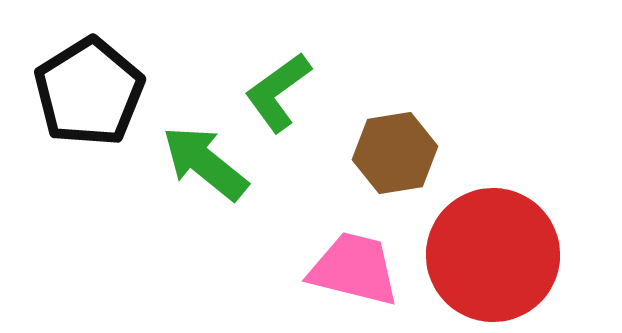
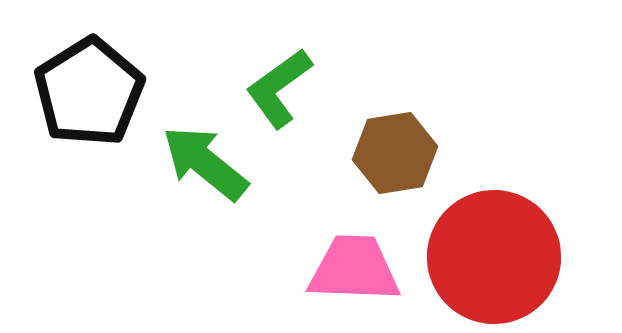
green L-shape: moved 1 px right, 4 px up
red circle: moved 1 px right, 2 px down
pink trapezoid: rotated 12 degrees counterclockwise
